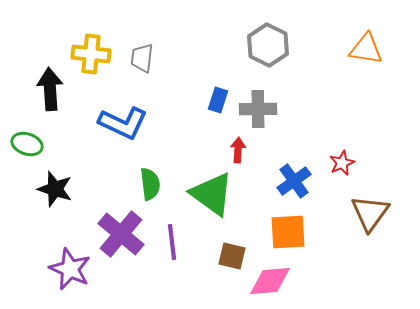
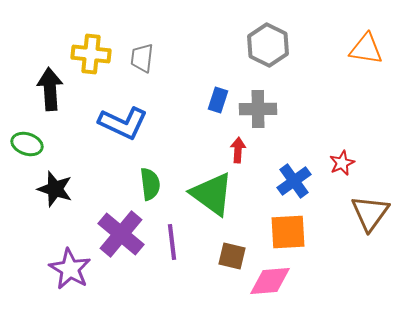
purple star: rotated 6 degrees clockwise
